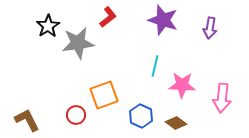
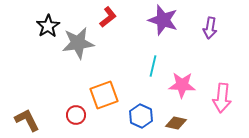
cyan line: moved 2 px left
brown diamond: rotated 25 degrees counterclockwise
